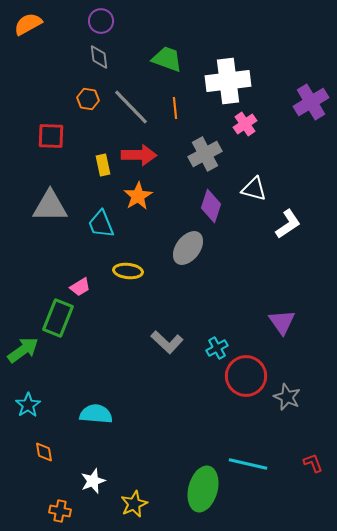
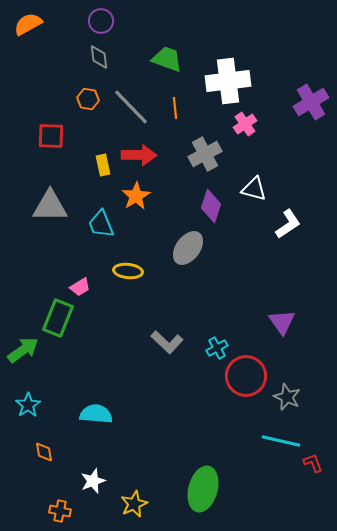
orange star: moved 2 px left
cyan line: moved 33 px right, 23 px up
